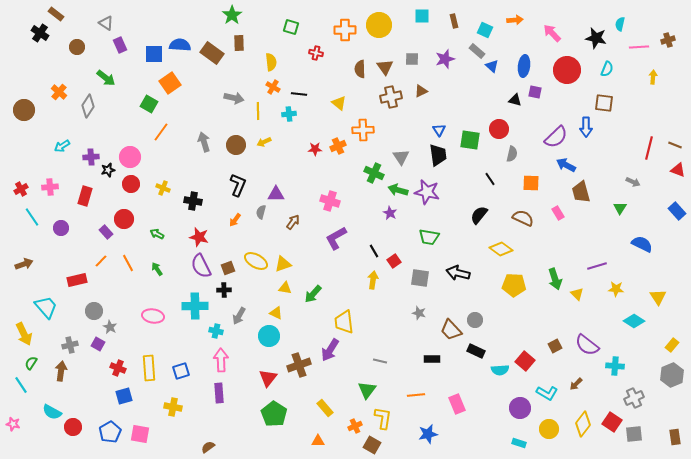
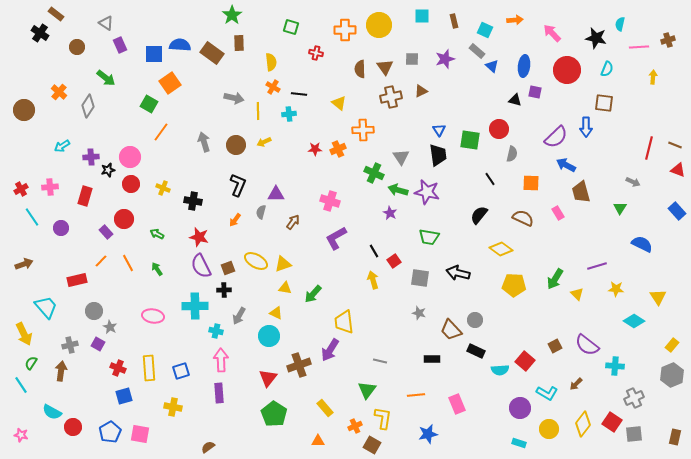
orange cross at (338, 146): moved 3 px down
green arrow at (555, 279): rotated 50 degrees clockwise
yellow arrow at (373, 280): rotated 24 degrees counterclockwise
pink star at (13, 424): moved 8 px right, 11 px down
brown rectangle at (675, 437): rotated 21 degrees clockwise
